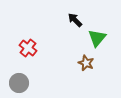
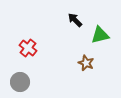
green triangle: moved 3 px right, 3 px up; rotated 36 degrees clockwise
gray circle: moved 1 px right, 1 px up
